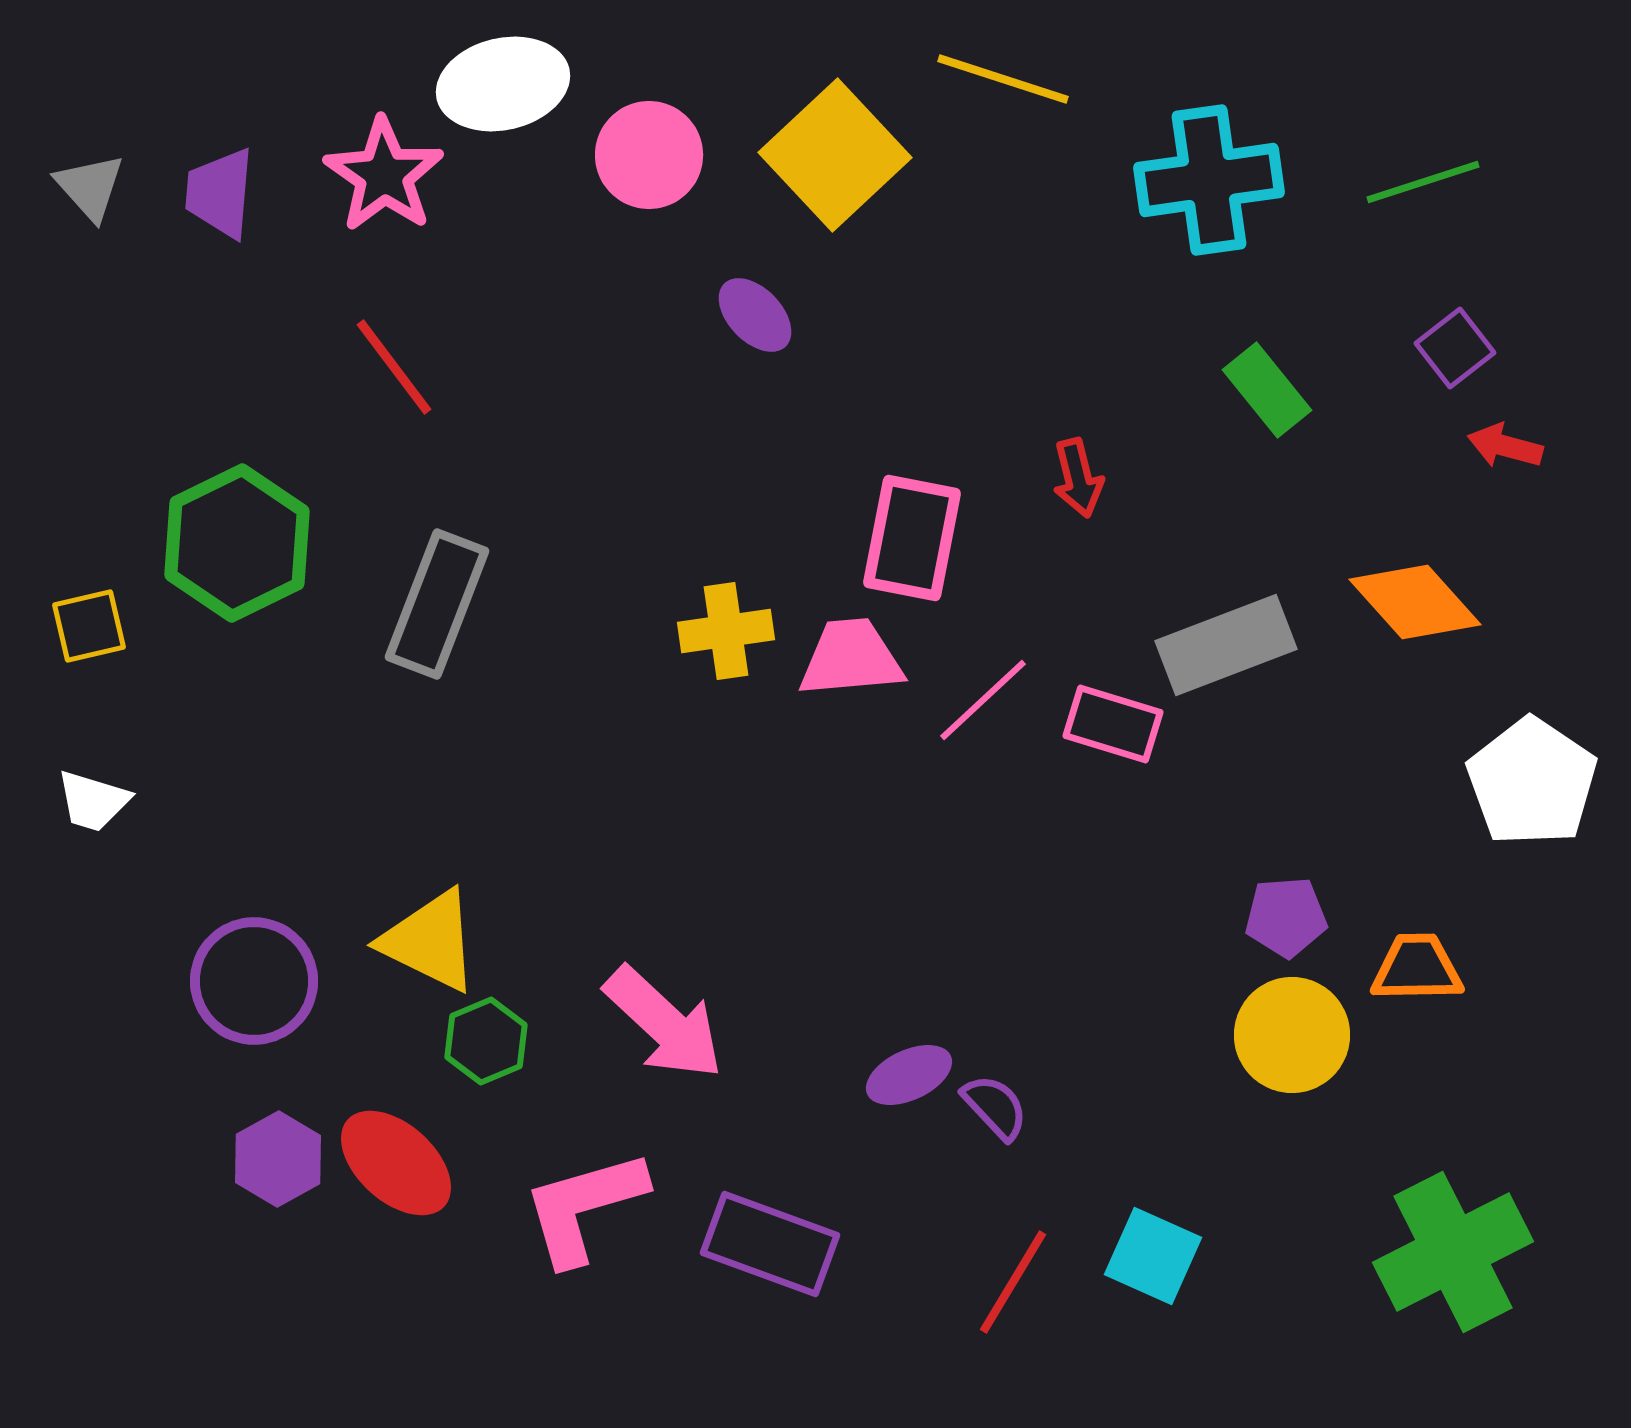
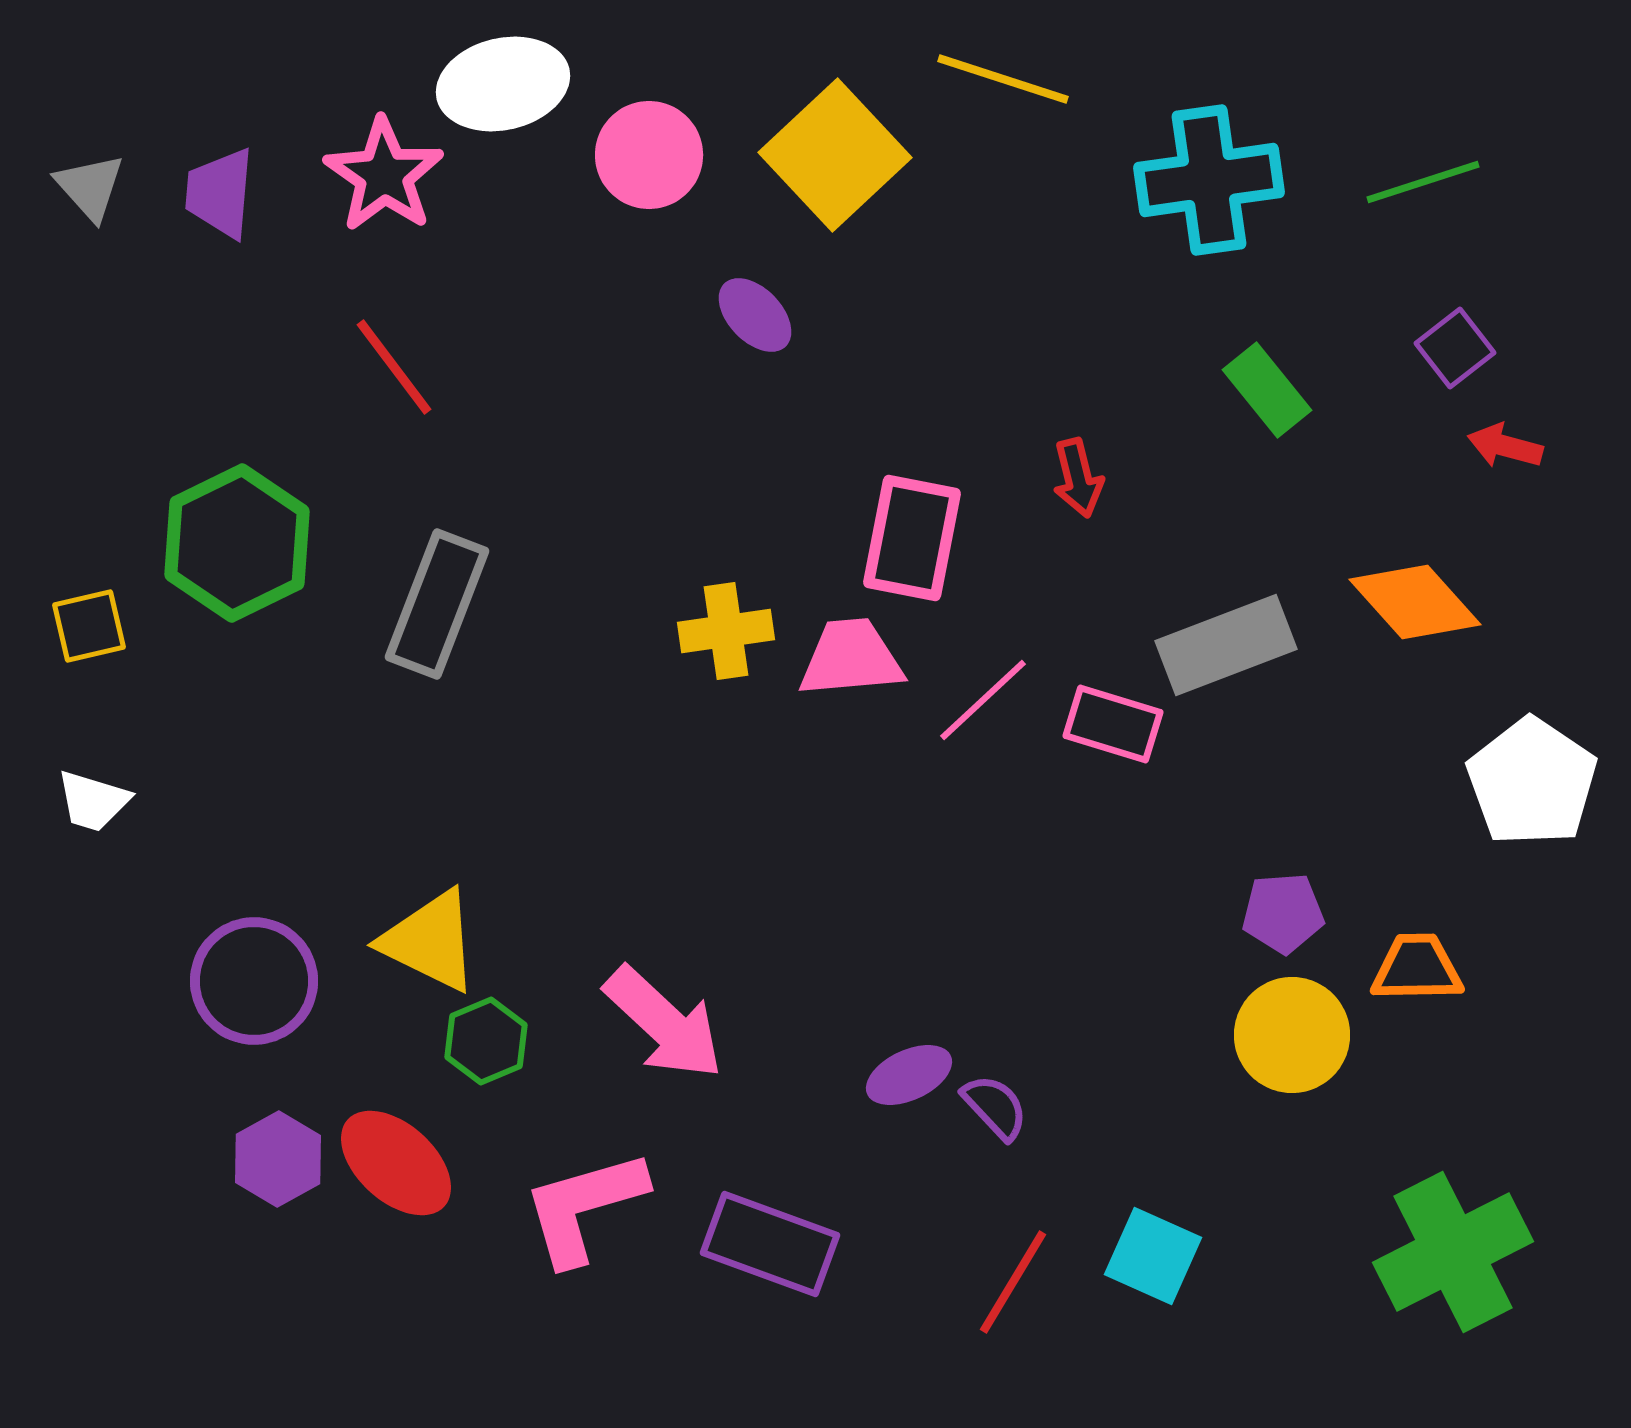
purple pentagon at (1286, 917): moved 3 px left, 4 px up
